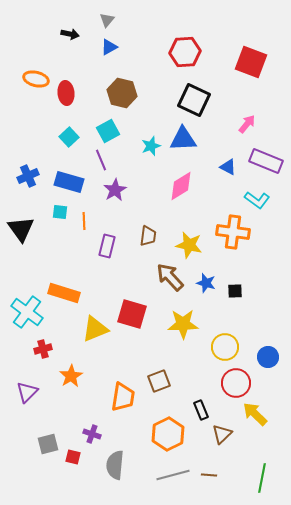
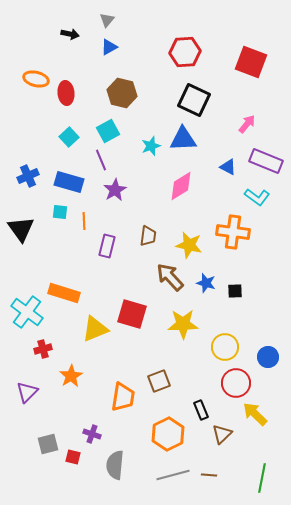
cyan L-shape at (257, 200): moved 3 px up
